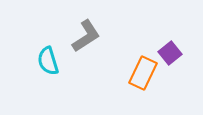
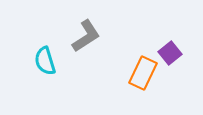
cyan semicircle: moved 3 px left
